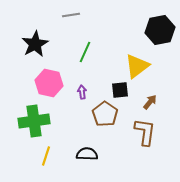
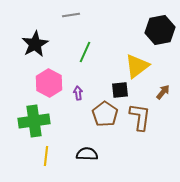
pink hexagon: rotated 16 degrees clockwise
purple arrow: moved 4 px left, 1 px down
brown arrow: moved 13 px right, 10 px up
brown L-shape: moved 5 px left, 15 px up
yellow line: rotated 12 degrees counterclockwise
